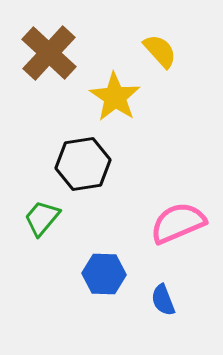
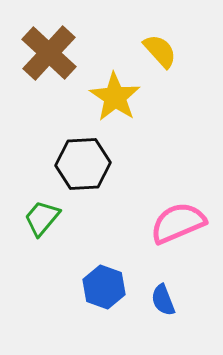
black hexagon: rotated 6 degrees clockwise
blue hexagon: moved 13 px down; rotated 18 degrees clockwise
